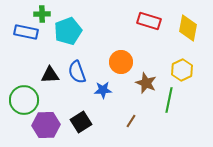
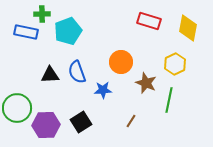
yellow hexagon: moved 7 px left, 6 px up
green circle: moved 7 px left, 8 px down
